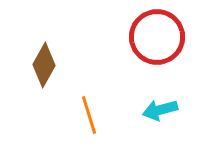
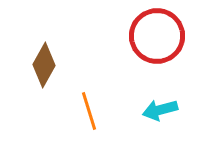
red circle: moved 1 px up
orange line: moved 4 px up
